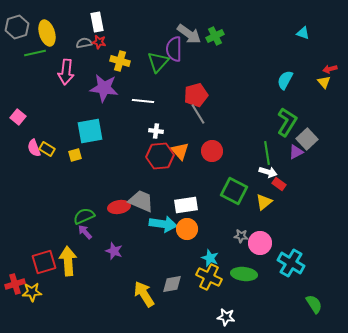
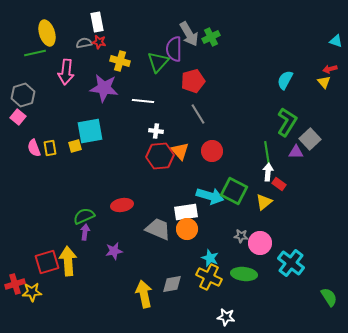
gray hexagon at (17, 27): moved 6 px right, 68 px down
cyan triangle at (303, 33): moved 33 px right, 8 px down
gray arrow at (189, 34): rotated 25 degrees clockwise
green cross at (215, 36): moved 4 px left, 1 px down
red pentagon at (196, 95): moved 3 px left, 14 px up
gray square at (307, 139): moved 3 px right
yellow rectangle at (47, 149): moved 3 px right, 1 px up; rotated 49 degrees clockwise
purple triangle at (296, 152): rotated 28 degrees clockwise
yellow square at (75, 155): moved 9 px up
white arrow at (268, 172): rotated 102 degrees counterclockwise
gray trapezoid at (141, 201): moved 17 px right, 28 px down
white rectangle at (186, 205): moved 7 px down
red ellipse at (119, 207): moved 3 px right, 2 px up
cyan arrow at (163, 224): moved 47 px right, 28 px up; rotated 8 degrees clockwise
purple arrow at (85, 232): rotated 49 degrees clockwise
purple star at (114, 251): rotated 30 degrees counterclockwise
red square at (44, 262): moved 3 px right
cyan cross at (291, 263): rotated 8 degrees clockwise
yellow arrow at (144, 294): rotated 20 degrees clockwise
green semicircle at (314, 304): moved 15 px right, 7 px up
